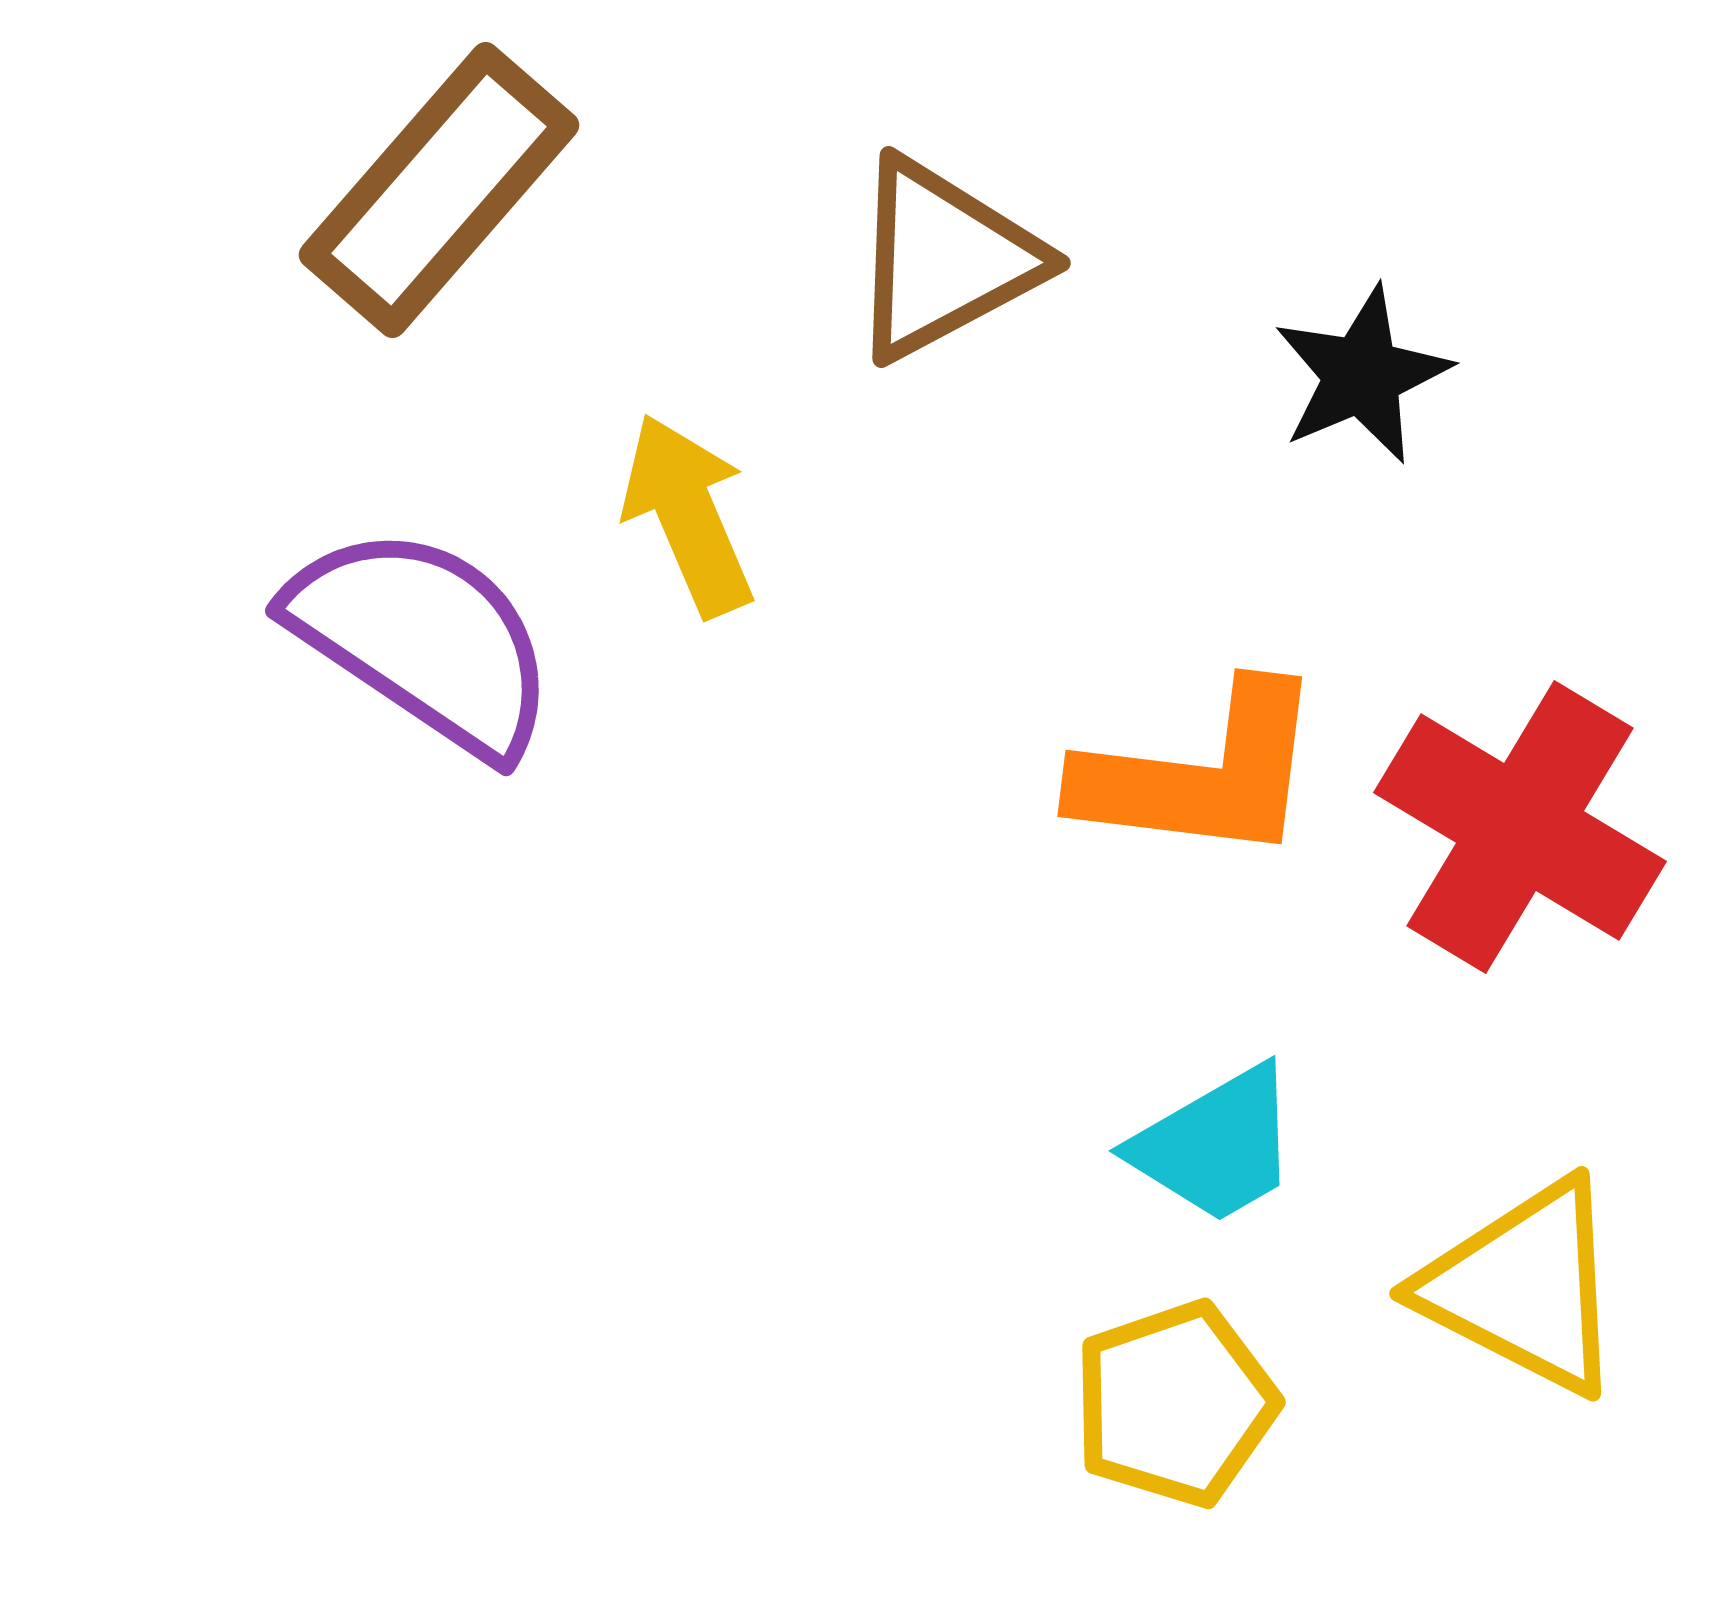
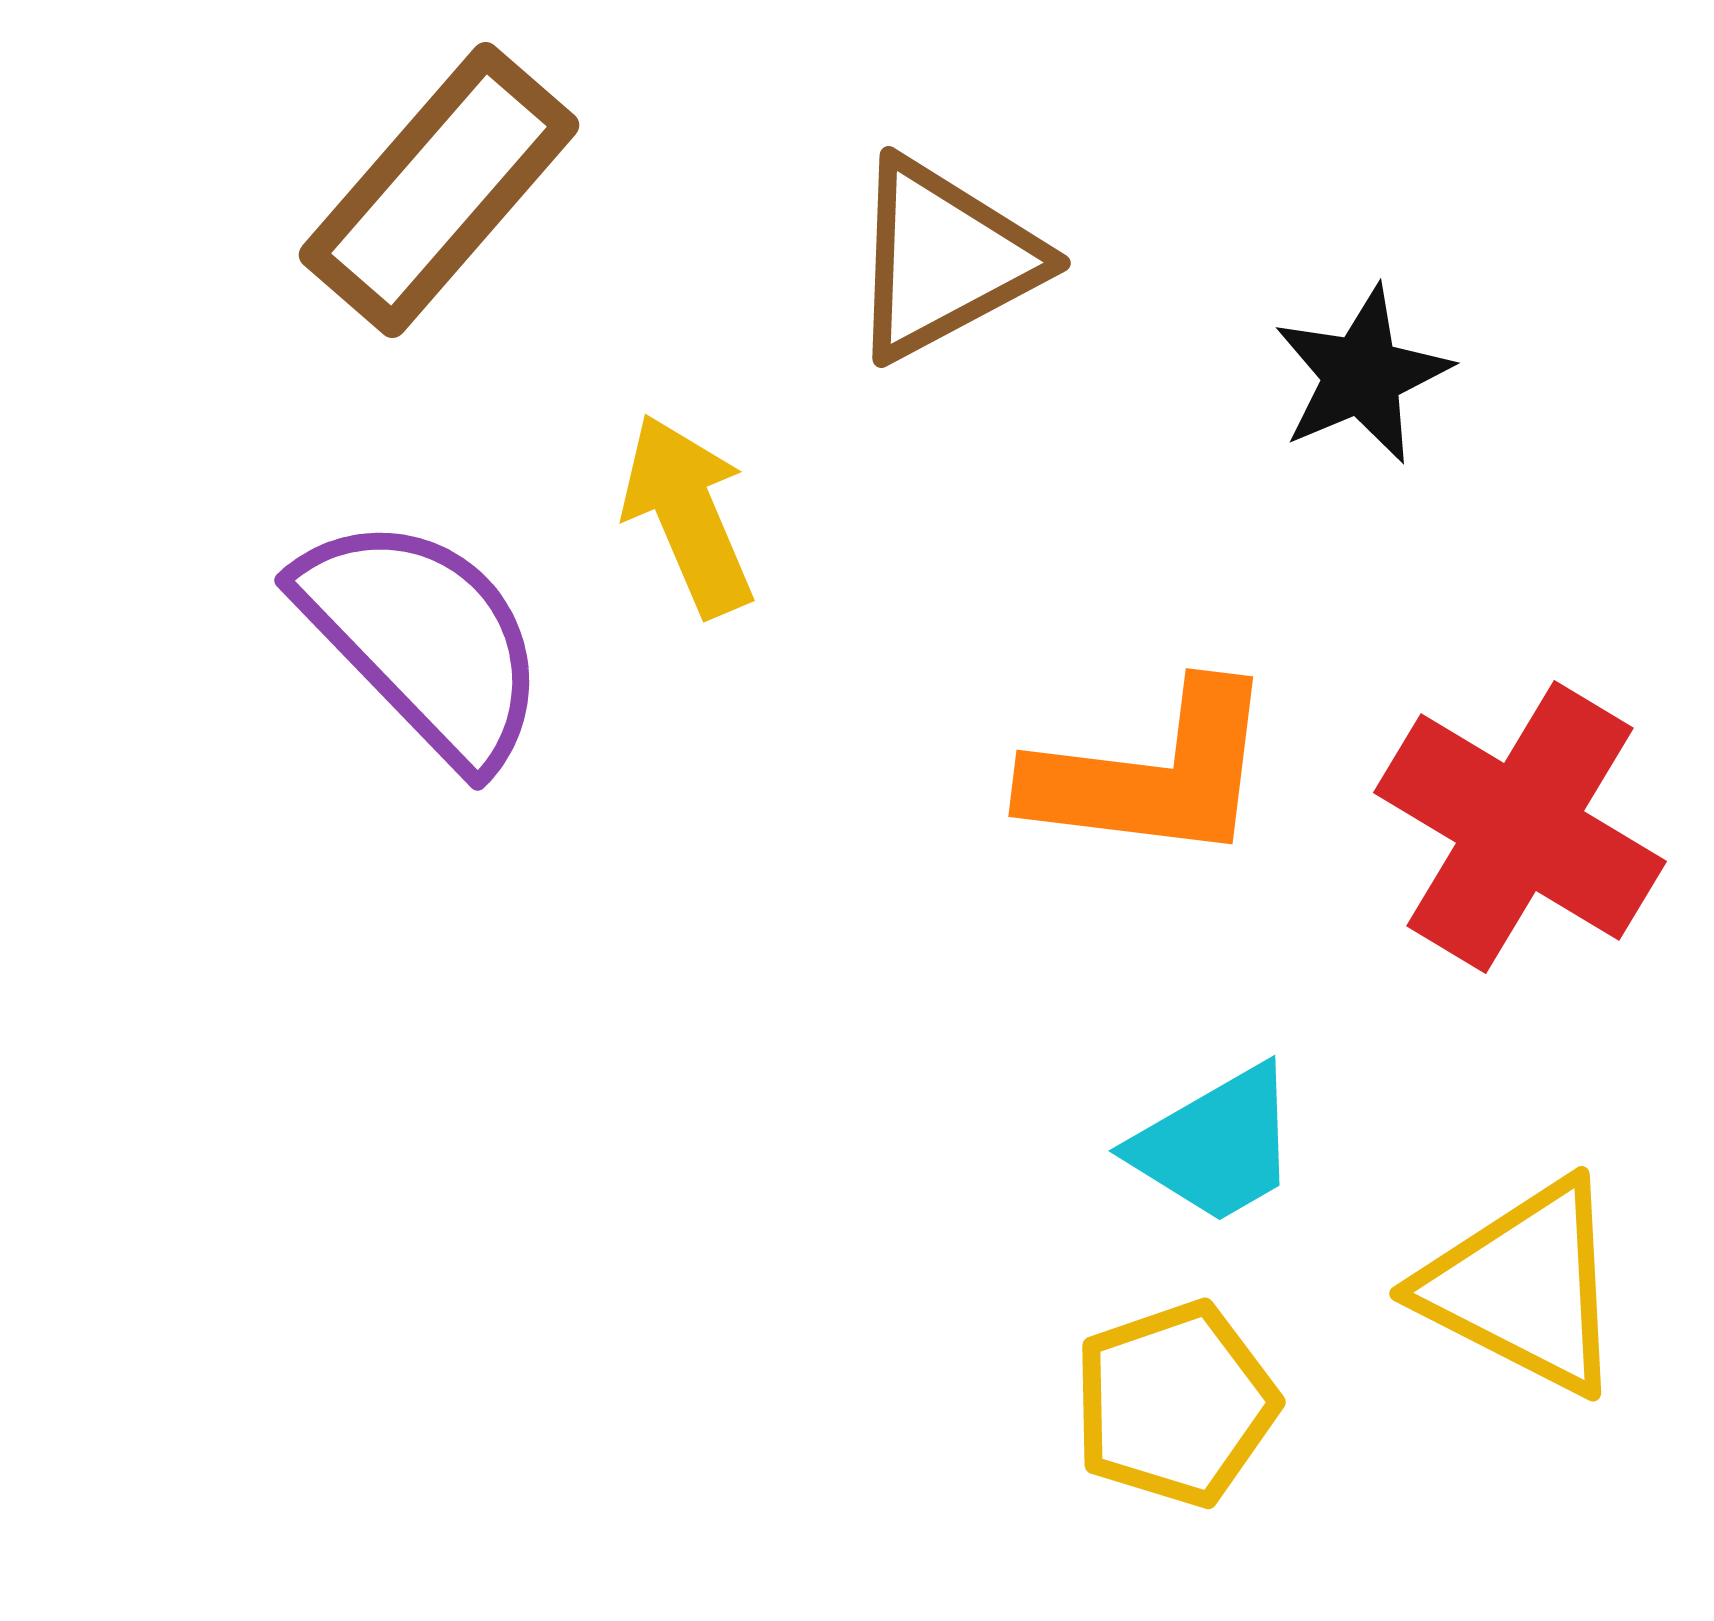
purple semicircle: rotated 12 degrees clockwise
orange L-shape: moved 49 px left
